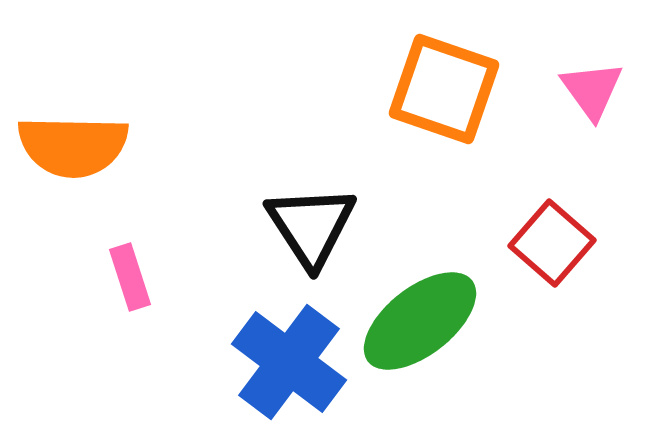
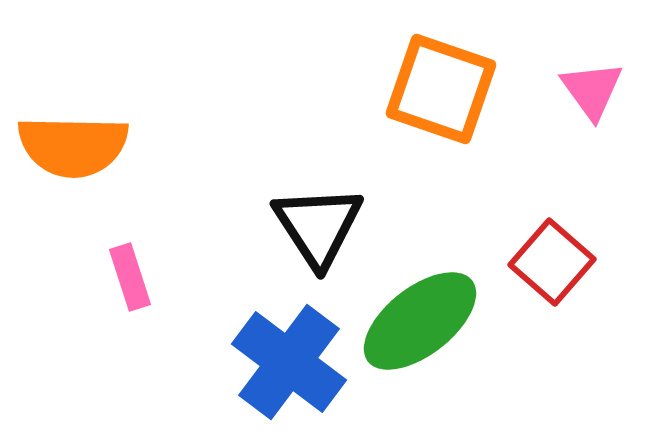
orange square: moved 3 px left
black triangle: moved 7 px right
red square: moved 19 px down
